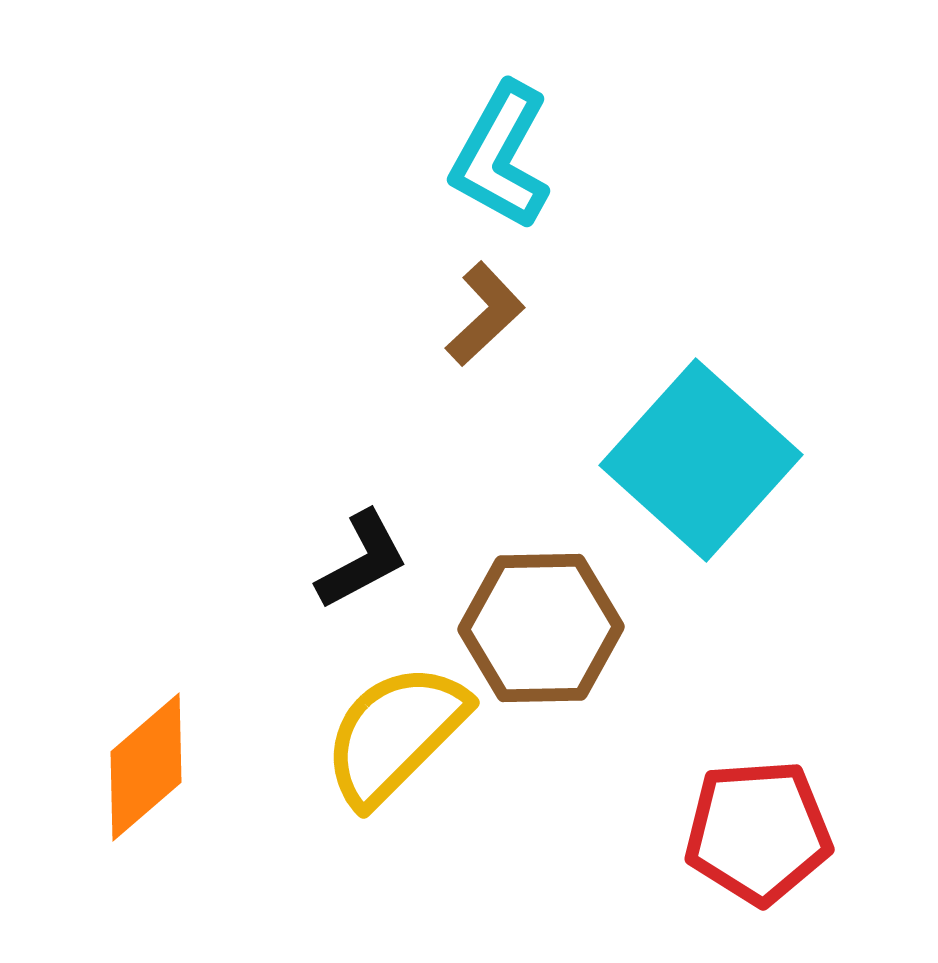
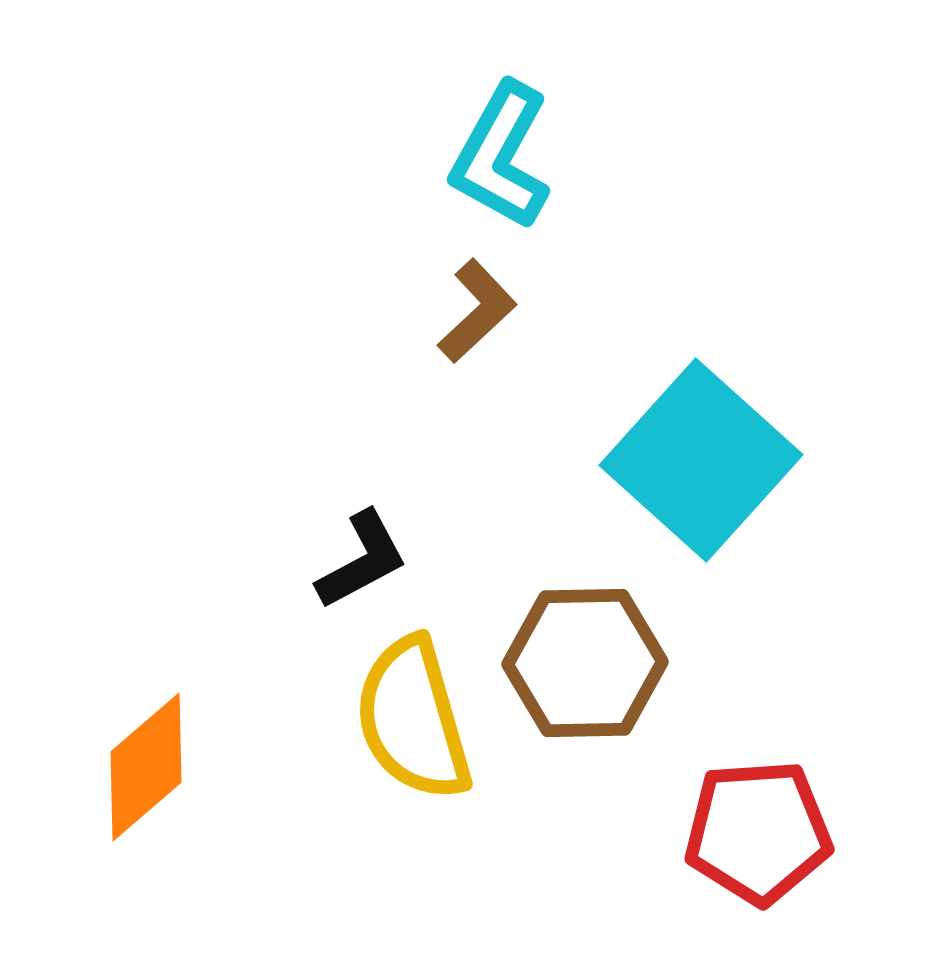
brown L-shape: moved 8 px left, 3 px up
brown hexagon: moved 44 px right, 35 px down
yellow semicircle: moved 18 px right, 15 px up; rotated 61 degrees counterclockwise
